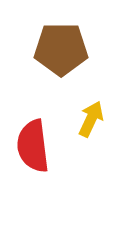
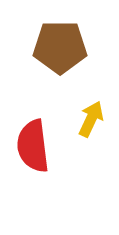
brown pentagon: moved 1 px left, 2 px up
